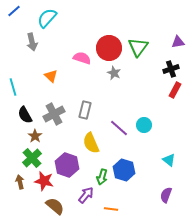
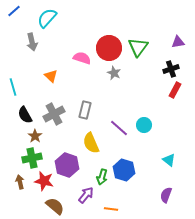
green cross: rotated 30 degrees clockwise
